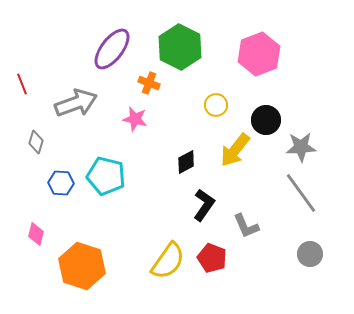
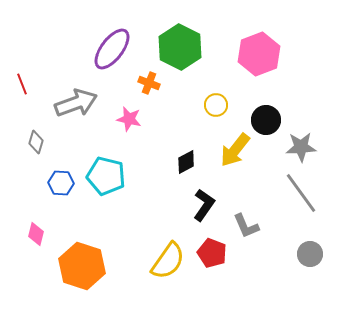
pink star: moved 6 px left
red pentagon: moved 5 px up
